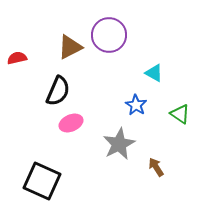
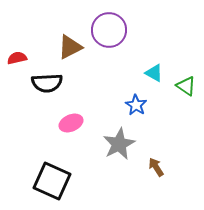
purple circle: moved 5 px up
black semicircle: moved 11 px left, 8 px up; rotated 64 degrees clockwise
green triangle: moved 6 px right, 28 px up
black square: moved 10 px right
